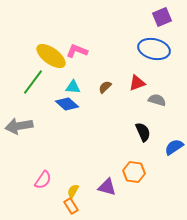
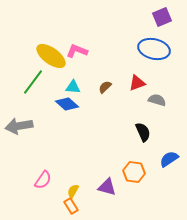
blue semicircle: moved 5 px left, 12 px down
